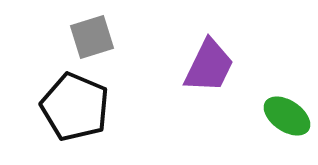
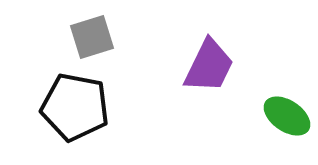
black pentagon: rotated 12 degrees counterclockwise
